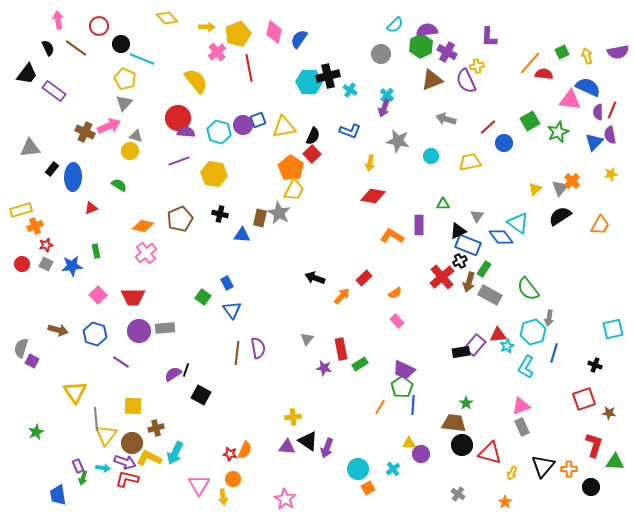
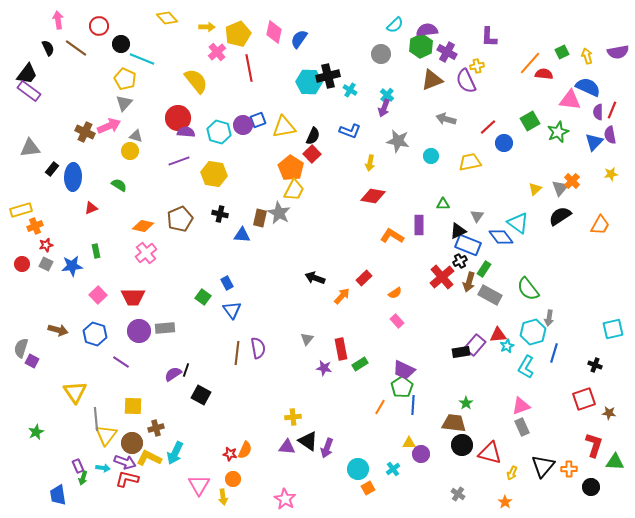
purple rectangle at (54, 91): moved 25 px left
